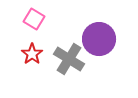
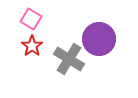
pink square: moved 3 px left
red star: moved 8 px up
